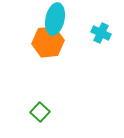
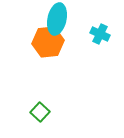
cyan ellipse: moved 2 px right
cyan cross: moved 1 px left, 1 px down
